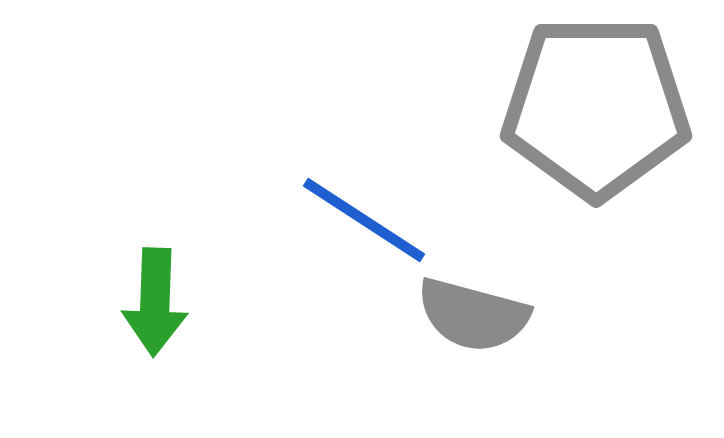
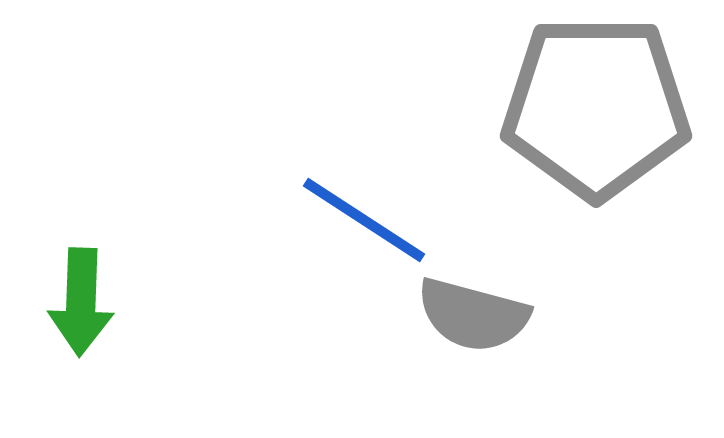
green arrow: moved 74 px left
